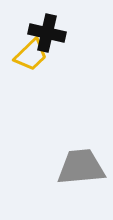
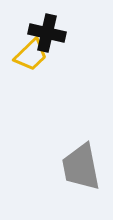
gray trapezoid: rotated 96 degrees counterclockwise
